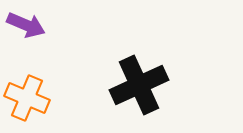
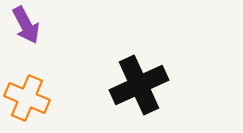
purple arrow: rotated 39 degrees clockwise
